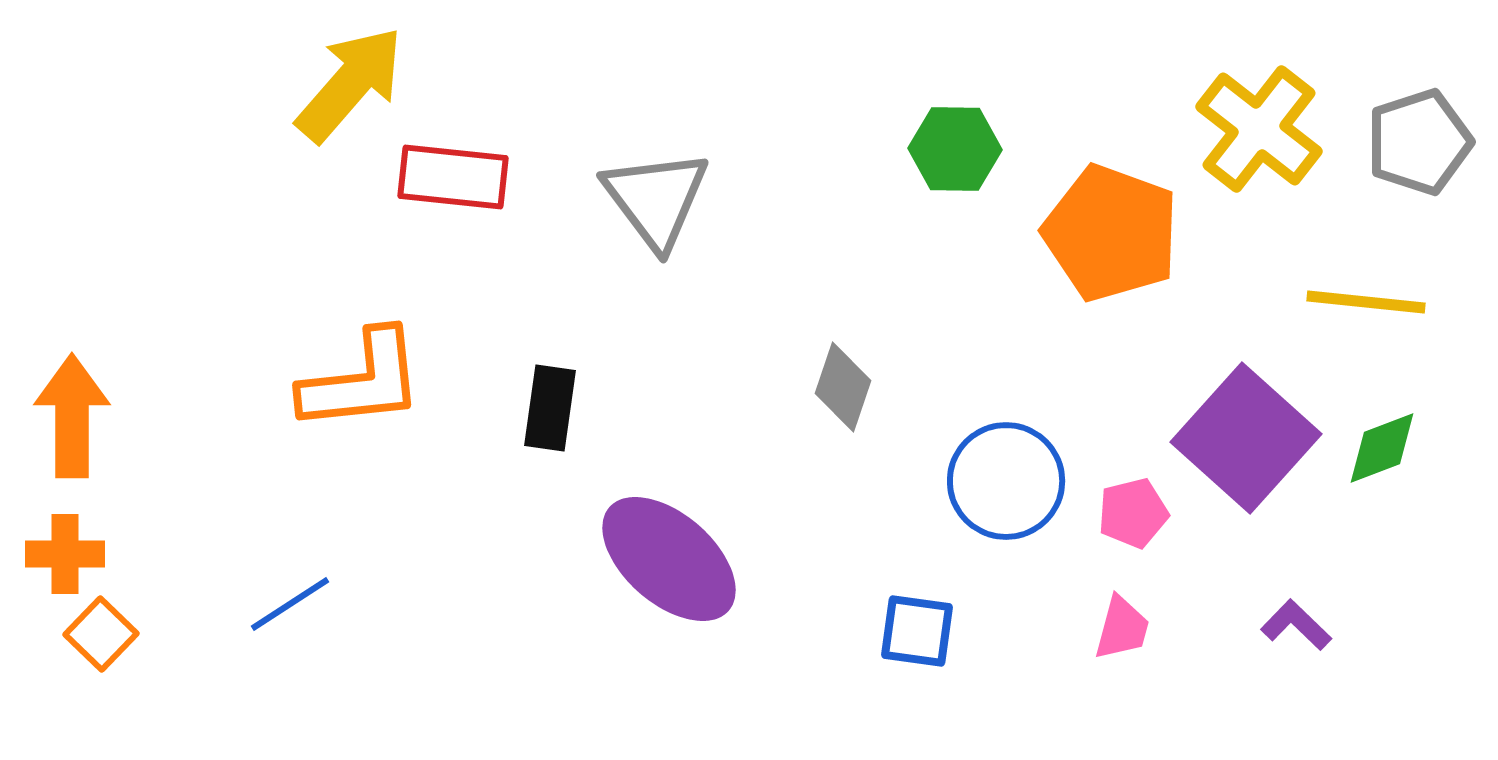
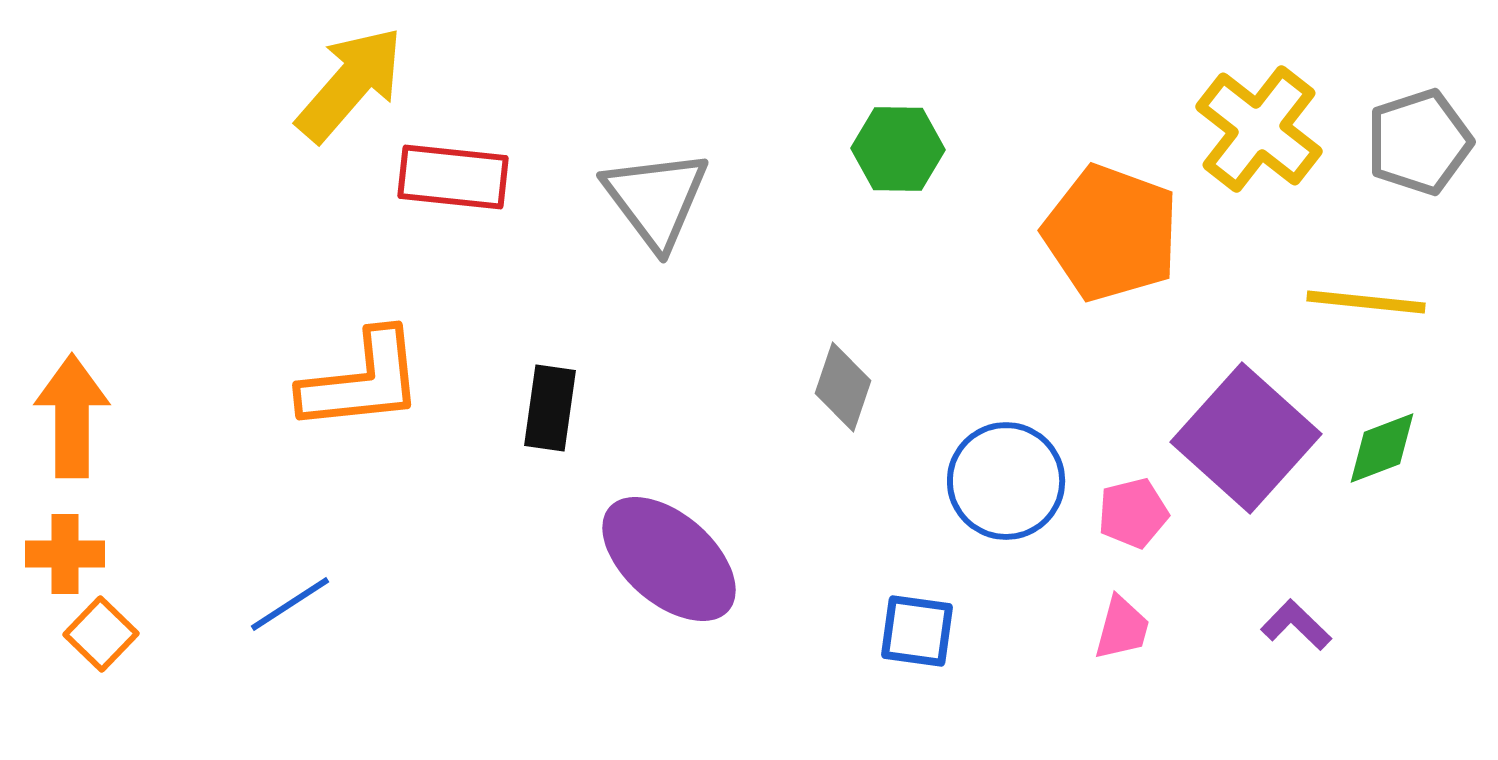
green hexagon: moved 57 px left
